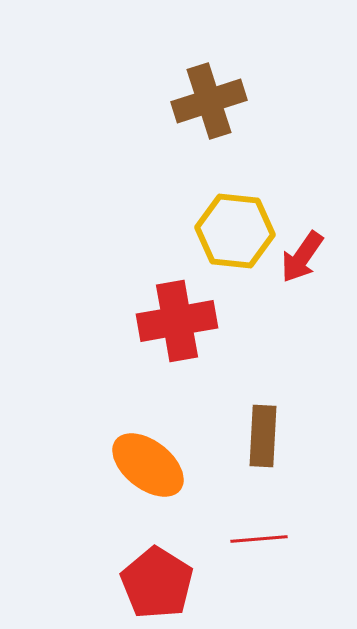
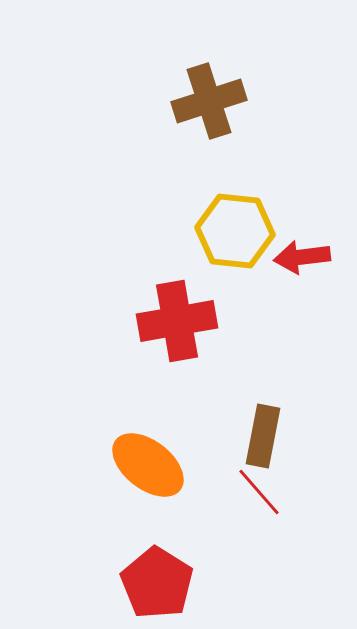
red arrow: rotated 48 degrees clockwise
brown rectangle: rotated 8 degrees clockwise
red line: moved 47 px up; rotated 54 degrees clockwise
